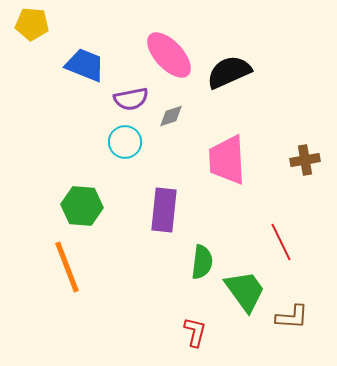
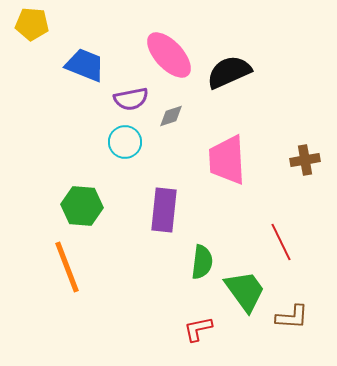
red L-shape: moved 3 px right, 3 px up; rotated 116 degrees counterclockwise
